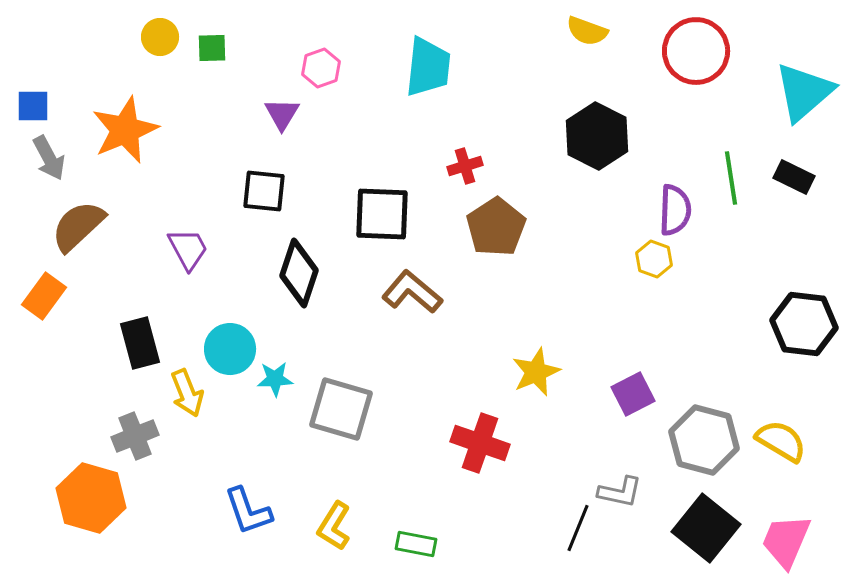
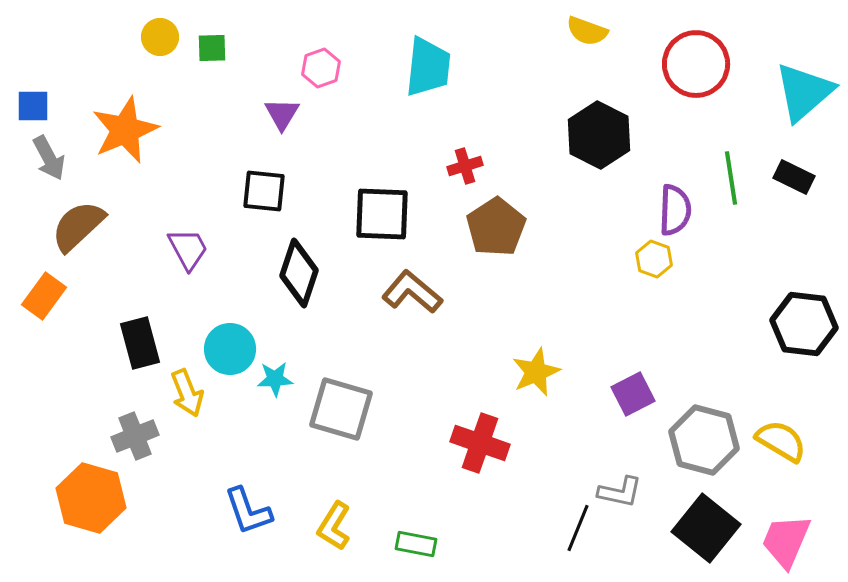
red circle at (696, 51): moved 13 px down
black hexagon at (597, 136): moved 2 px right, 1 px up
